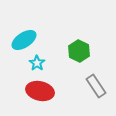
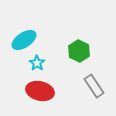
gray rectangle: moved 2 px left
